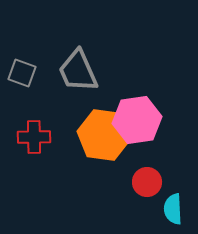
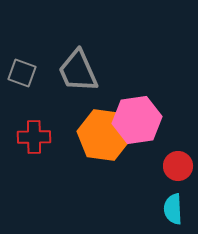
red circle: moved 31 px right, 16 px up
